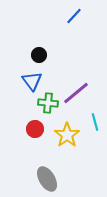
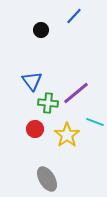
black circle: moved 2 px right, 25 px up
cyan line: rotated 54 degrees counterclockwise
